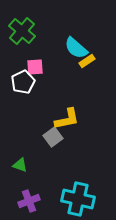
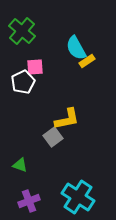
cyan semicircle: rotated 20 degrees clockwise
cyan cross: moved 2 px up; rotated 20 degrees clockwise
